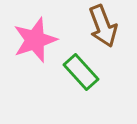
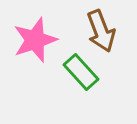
brown arrow: moved 2 px left, 5 px down
